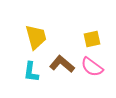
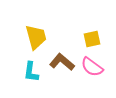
brown L-shape: moved 2 px up
